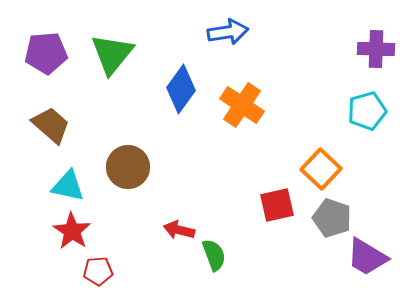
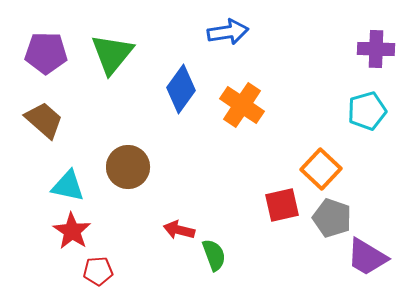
purple pentagon: rotated 6 degrees clockwise
brown trapezoid: moved 7 px left, 5 px up
red square: moved 5 px right
